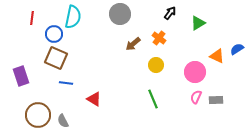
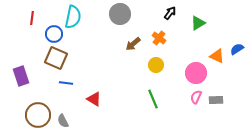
pink circle: moved 1 px right, 1 px down
